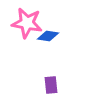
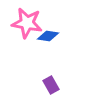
purple rectangle: rotated 24 degrees counterclockwise
